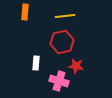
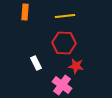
red hexagon: moved 2 px right, 1 px down; rotated 15 degrees clockwise
white rectangle: rotated 32 degrees counterclockwise
pink cross: moved 3 px right, 4 px down; rotated 18 degrees clockwise
